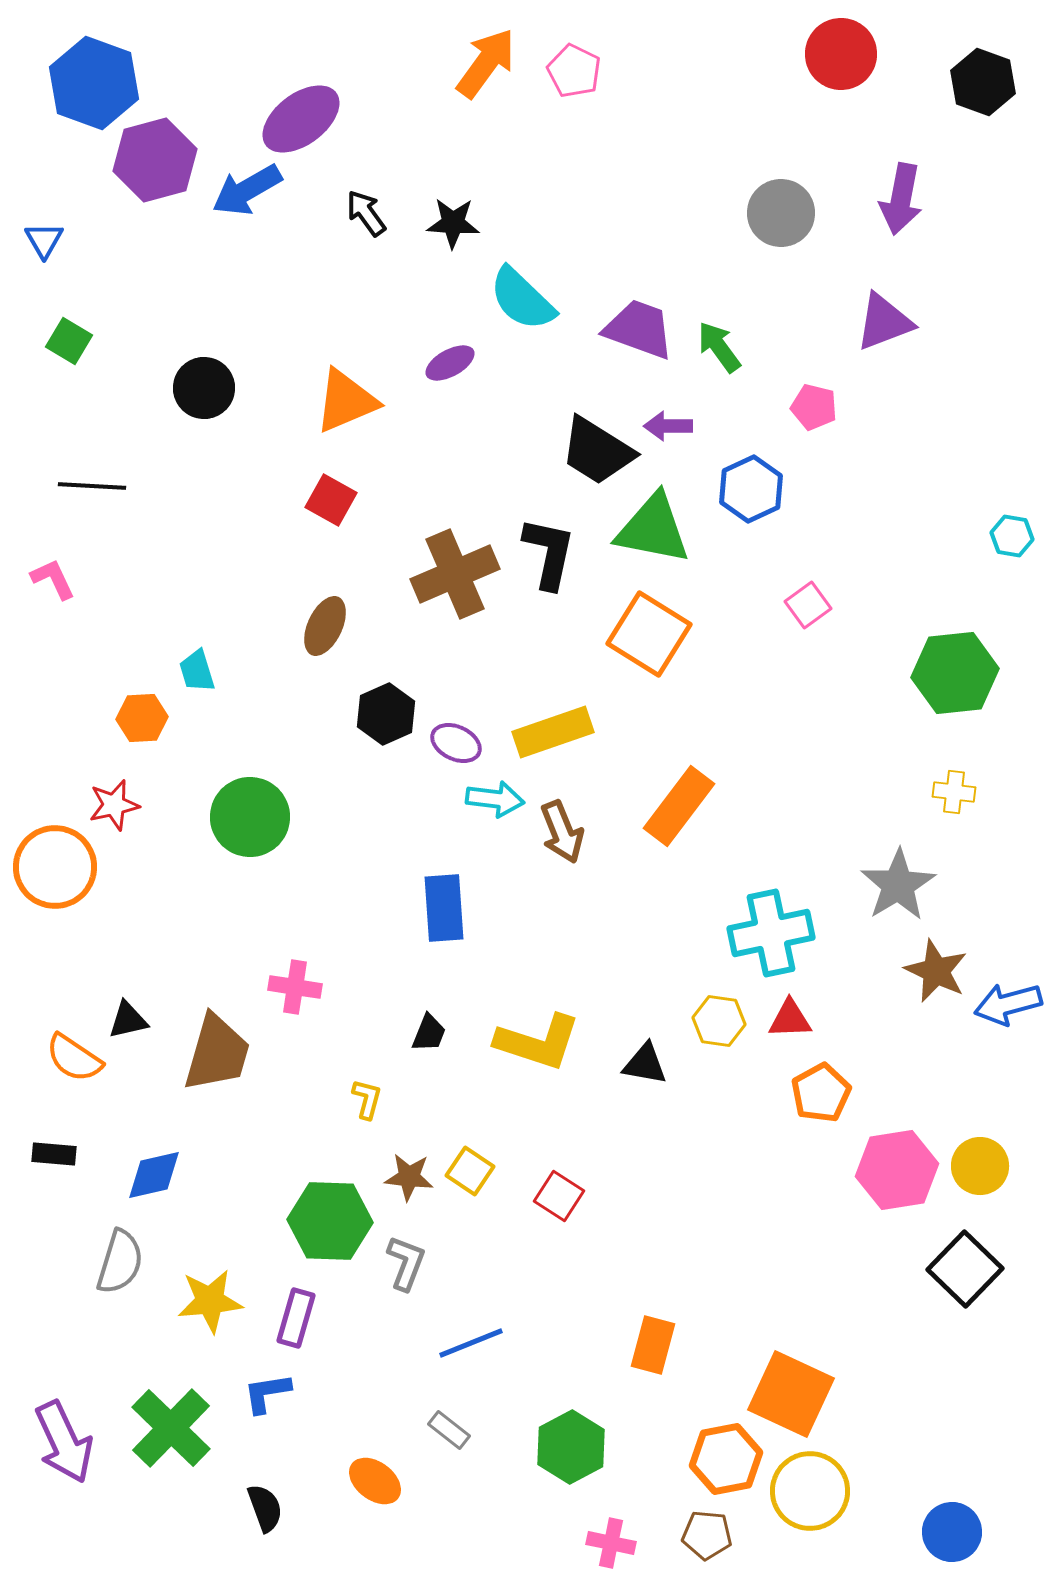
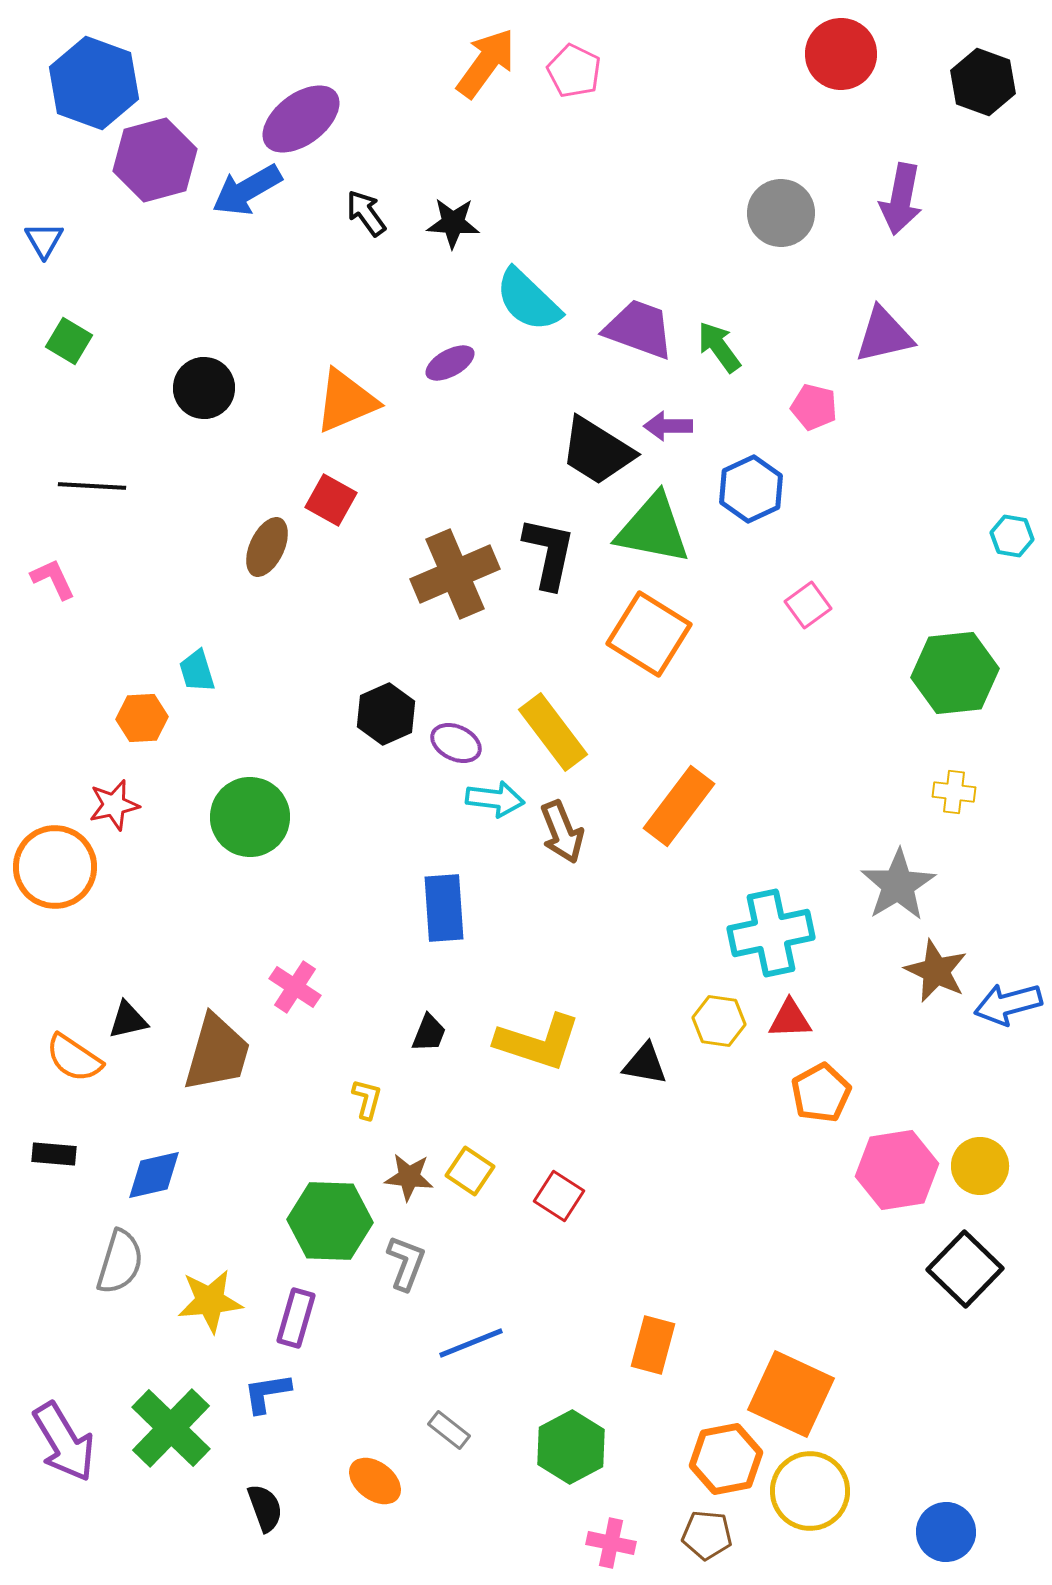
cyan semicircle at (522, 299): moved 6 px right, 1 px down
purple triangle at (884, 322): moved 13 px down; rotated 8 degrees clockwise
brown ellipse at (325, 626): moved 58 px left, 79 px up
yellow rectangle at (553, 732): rotated 72 degrees clockwise
pink cross at (295, 987): rotated 24 degrees clockwise
purple arrow at (64, 1442): rotated 6 degrees counterclockwise
blue circle at (952, 1532): moved 6 px left
